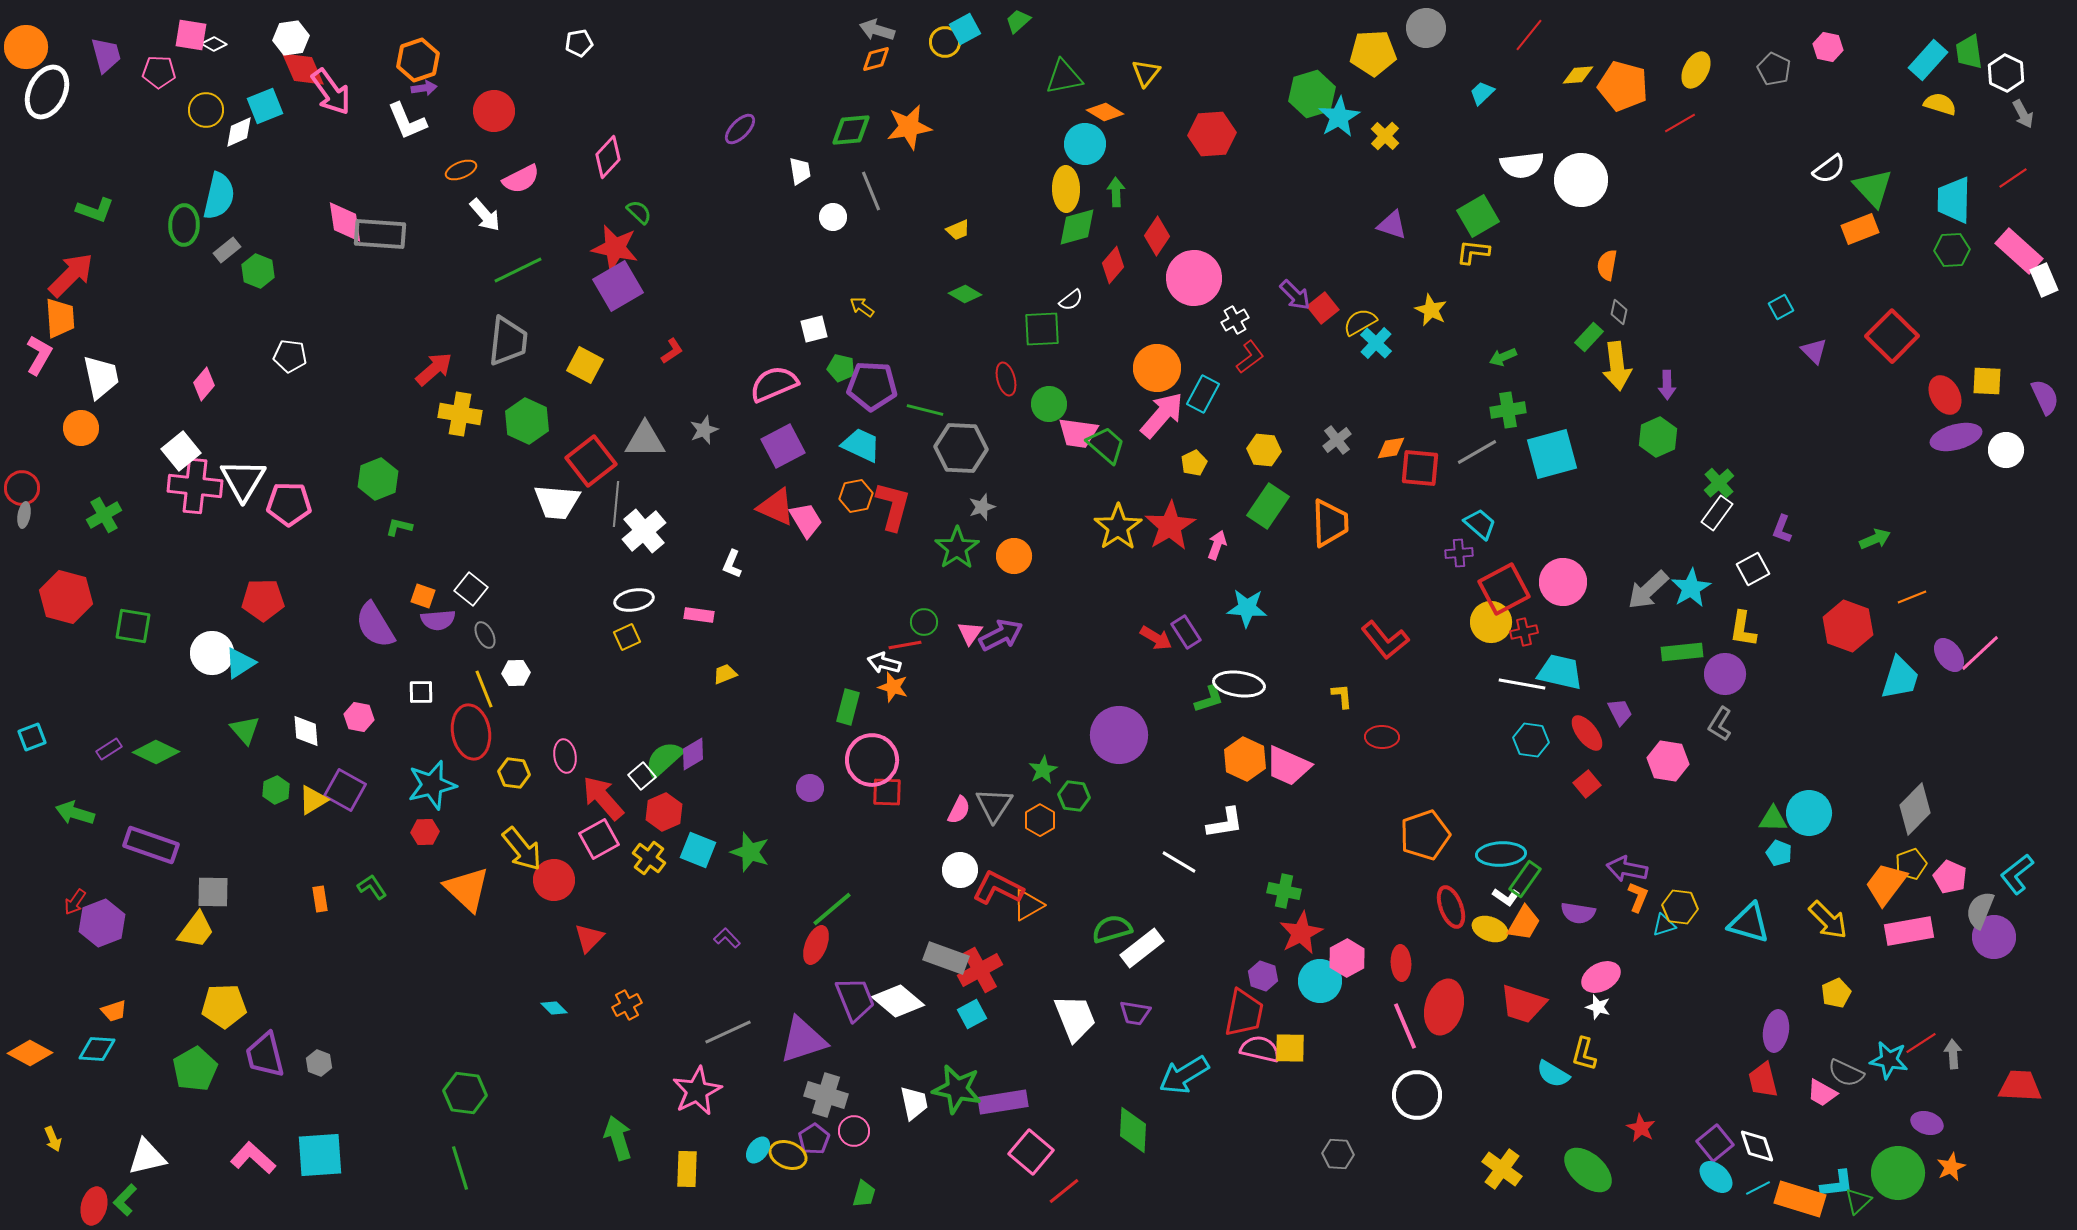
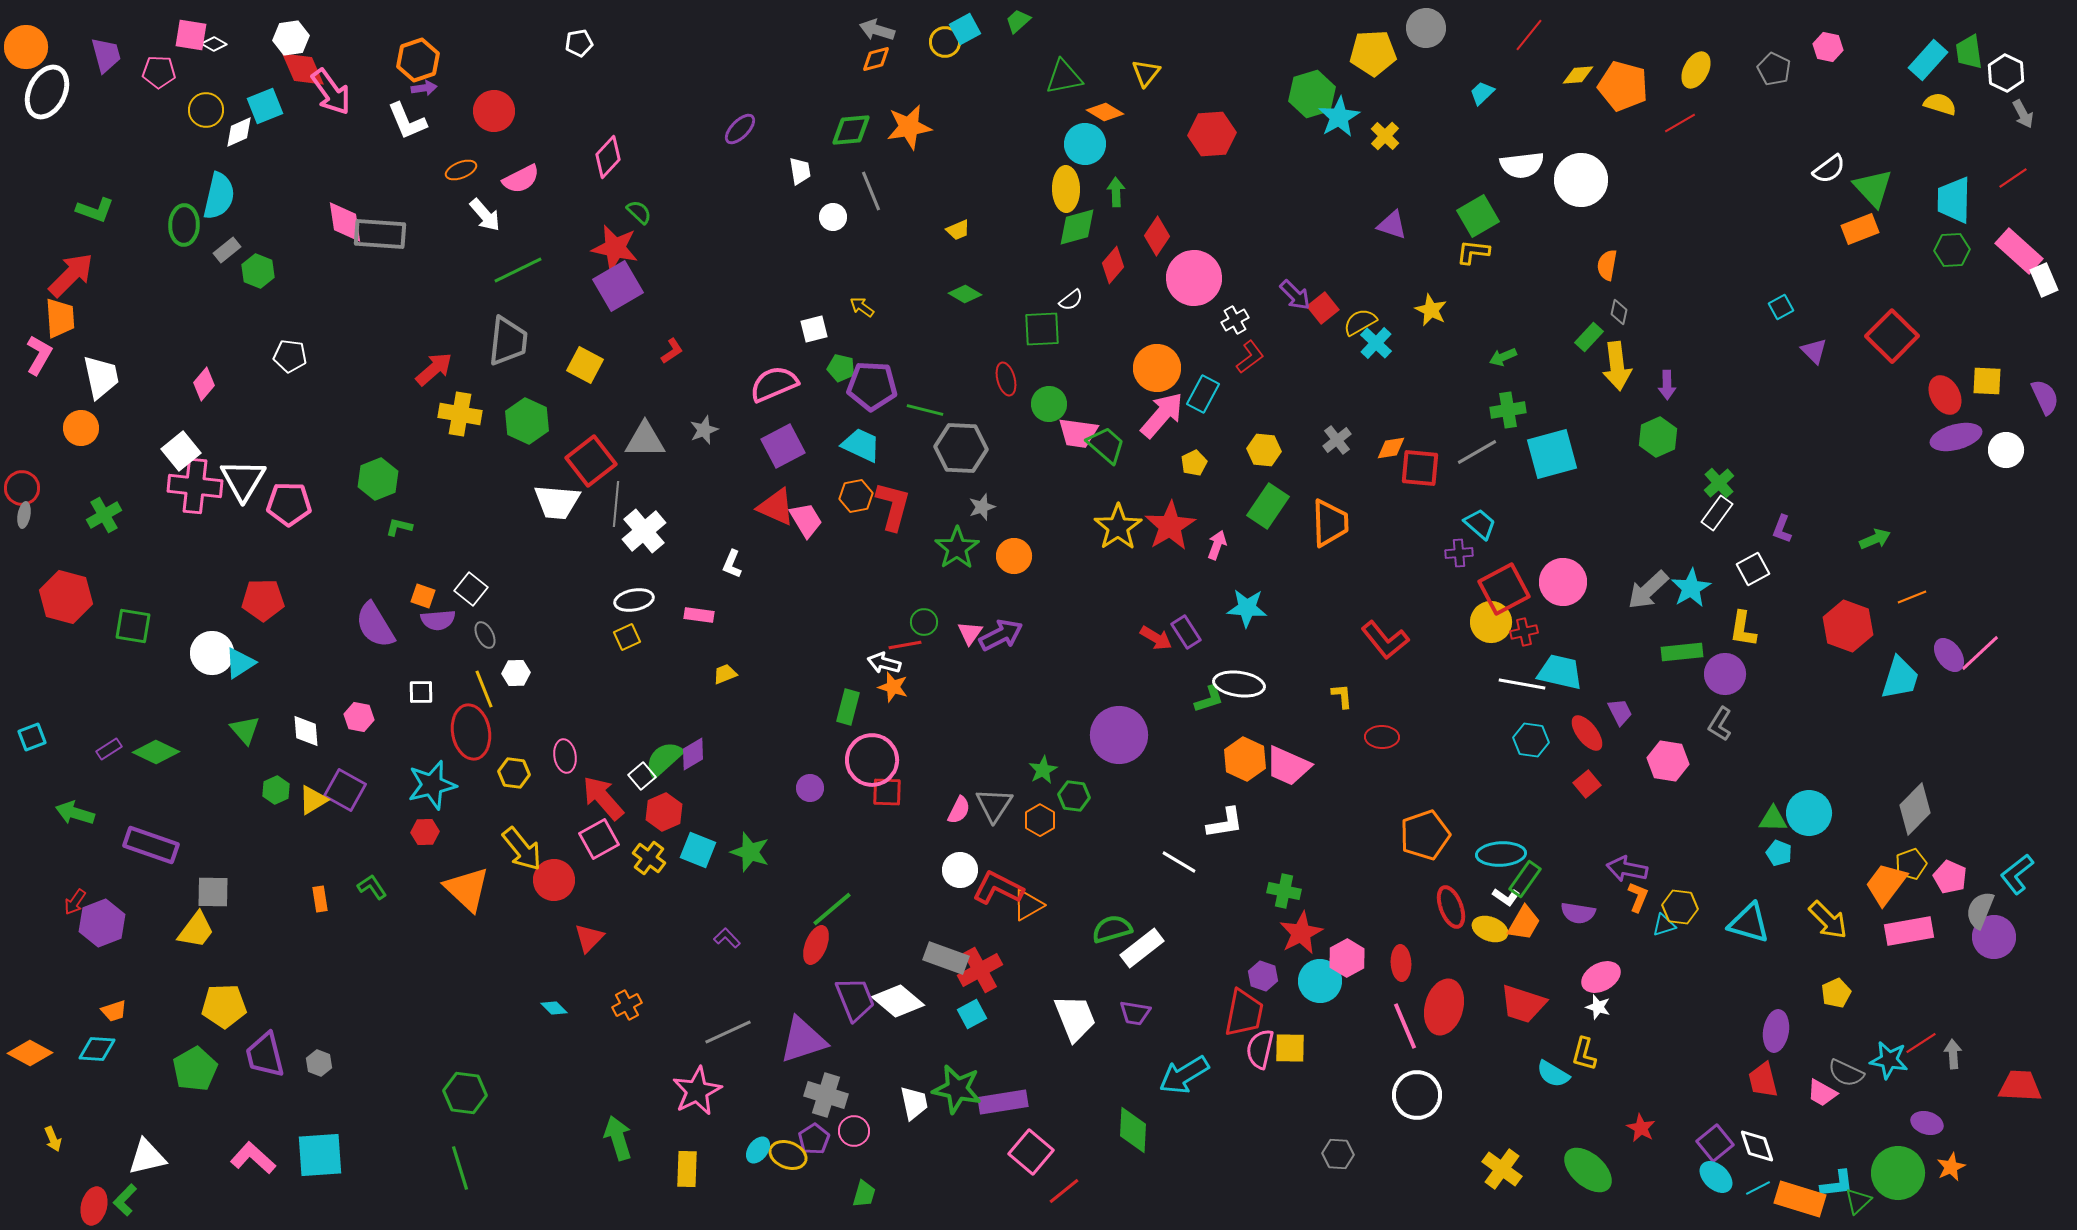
pink semicircle at (1260, 1049): rotated 90 degrees counterclockwise
